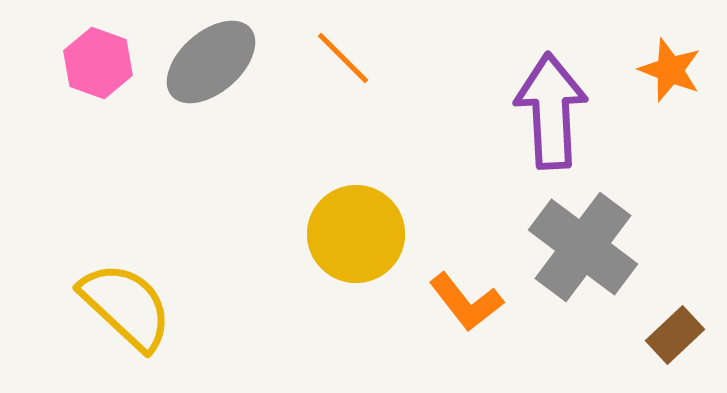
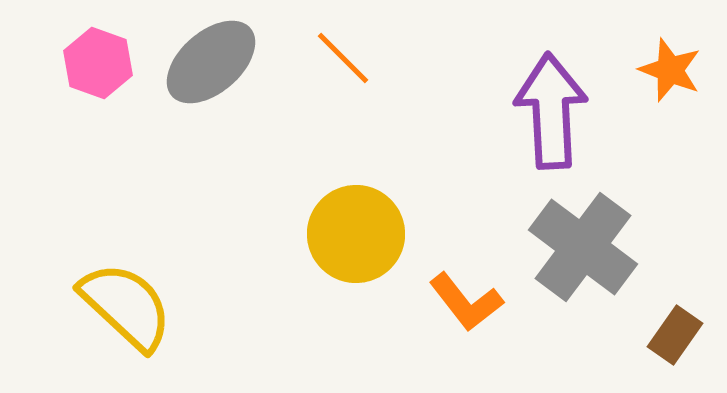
brown rectangle: rotated 12 degrees counterclockwise
